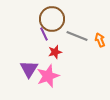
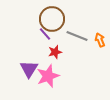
purple line: moved 1 px right; rotated 16 degrees counterclockwise
